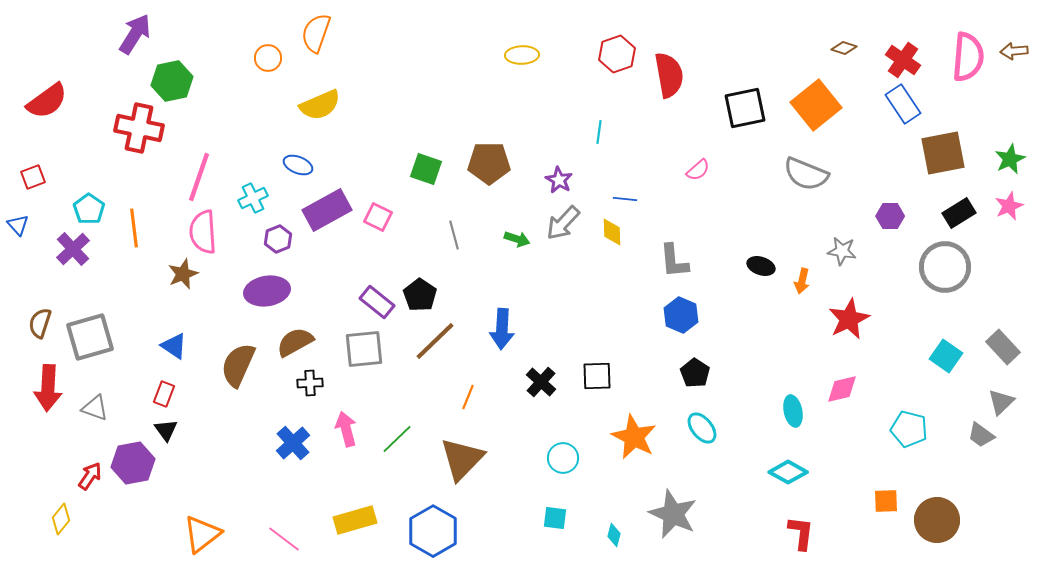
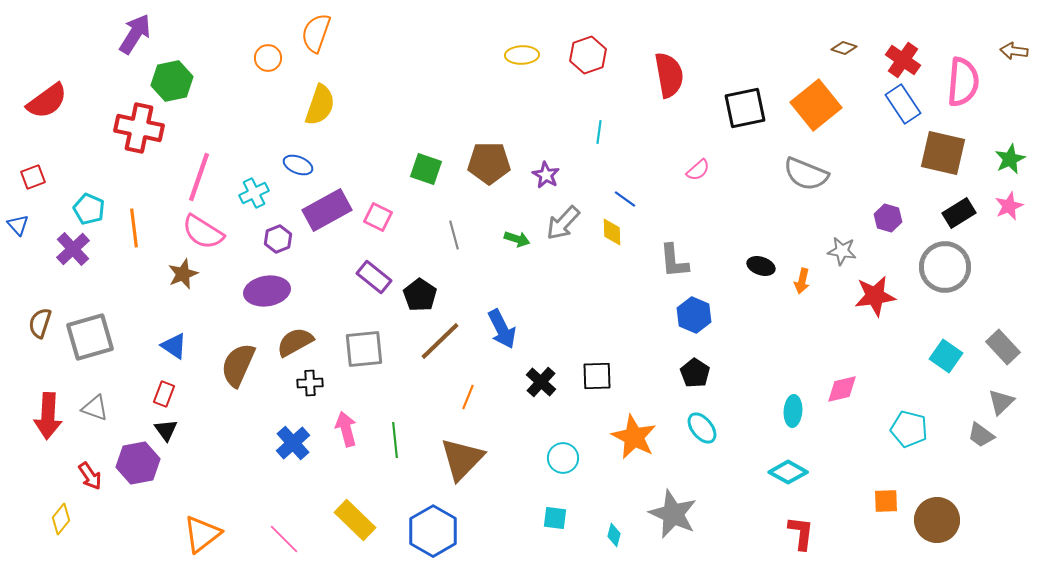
brown arrow at (1014, 51): rotated 12 degrees clockwise
red hexagon at (617, 54): moved 29 px left, 1 px down
pink semicircle at (968, 57): moved 5 px left, 25 px down
yellow semicircle at (320, 105): rotated 48 degrees counterclockwise
brown square at (943, 153): rotated 24 degrees clockwise
purple star at (559, 180): moved 13 px left, 5 px up
cyan cross at (253, 198): moved 1 px right, 5 px up
blue line at (625, 199): rotated 30 degrees clockwise
cyan pentagon at (89, 209): rotated 12 degrees counterclockwise
purple hexagon at (890, 216): moved 2 px left, 2 px down; rotated 16 degrees clockwise
pink semicircle at (203, 232): rotated 54 degrees counterclockwise
purple rectangle at (377, 302): moved 3 px left, 25 px up
blue hexagon at (681, 315): moved 13 px right
red star at (849, 319): moved 26 px right, 23 px up; rotated 18 degrees clockwise
blue arrow at (502, 329): rotated 30 degrees counterclockwise
brown line at (435, 341): moved 5 px right
red arrow at (48, 388): moved 28 px down
cyan ellipse at (793, 411): rotated 16 degrees clockwise
green line at (397, 439): moved 2 px left, 1 px down; rotated 52 degrees counterclockwise
purple hexagon at (133, 463): moved 5 px right
red arrow at (90, 476): rotated 112 degrees clockwise
yellow rectangle at (355, 520): rotated 60 degrees clockwise
pink line at (284, 539): rotated 8 degrees clockwise
